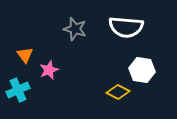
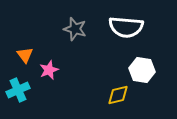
yellow diamond: moved 3 px down; rotated 40 degrees counterclockwise
